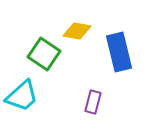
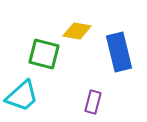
green square: rotated 20 degrees counterclockwise
